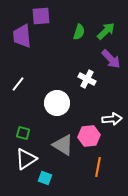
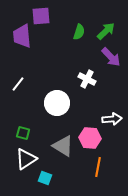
purple arrow: moved 2 px up
pink hexagon: moved 1 px right, 2 px down; rotated 10 degrees clockwise
gray triangle: moved 1 px down
